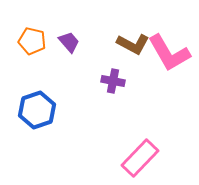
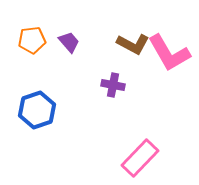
orange pentagon: moved 1 px up; rotated 20 degrees counterclockwise
purple cross: moved 4 px down
